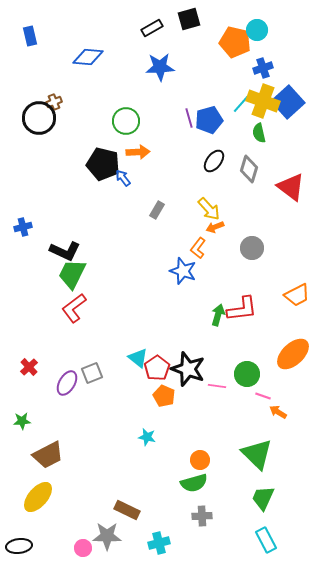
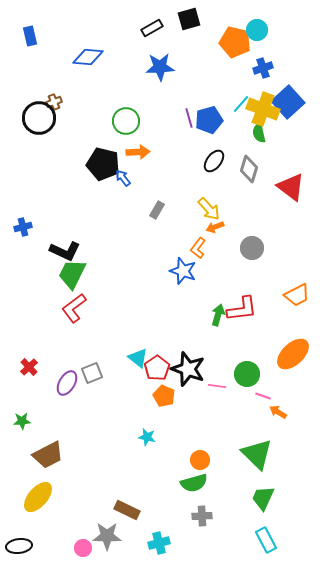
yellow cross at (263, 101): moved 8 px down
